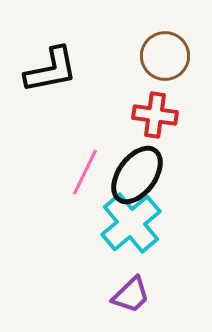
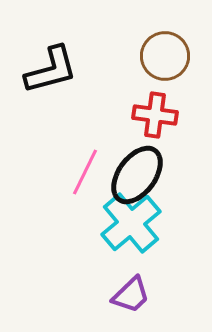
black L-shape: rotated 4 degrees counterclockwise
